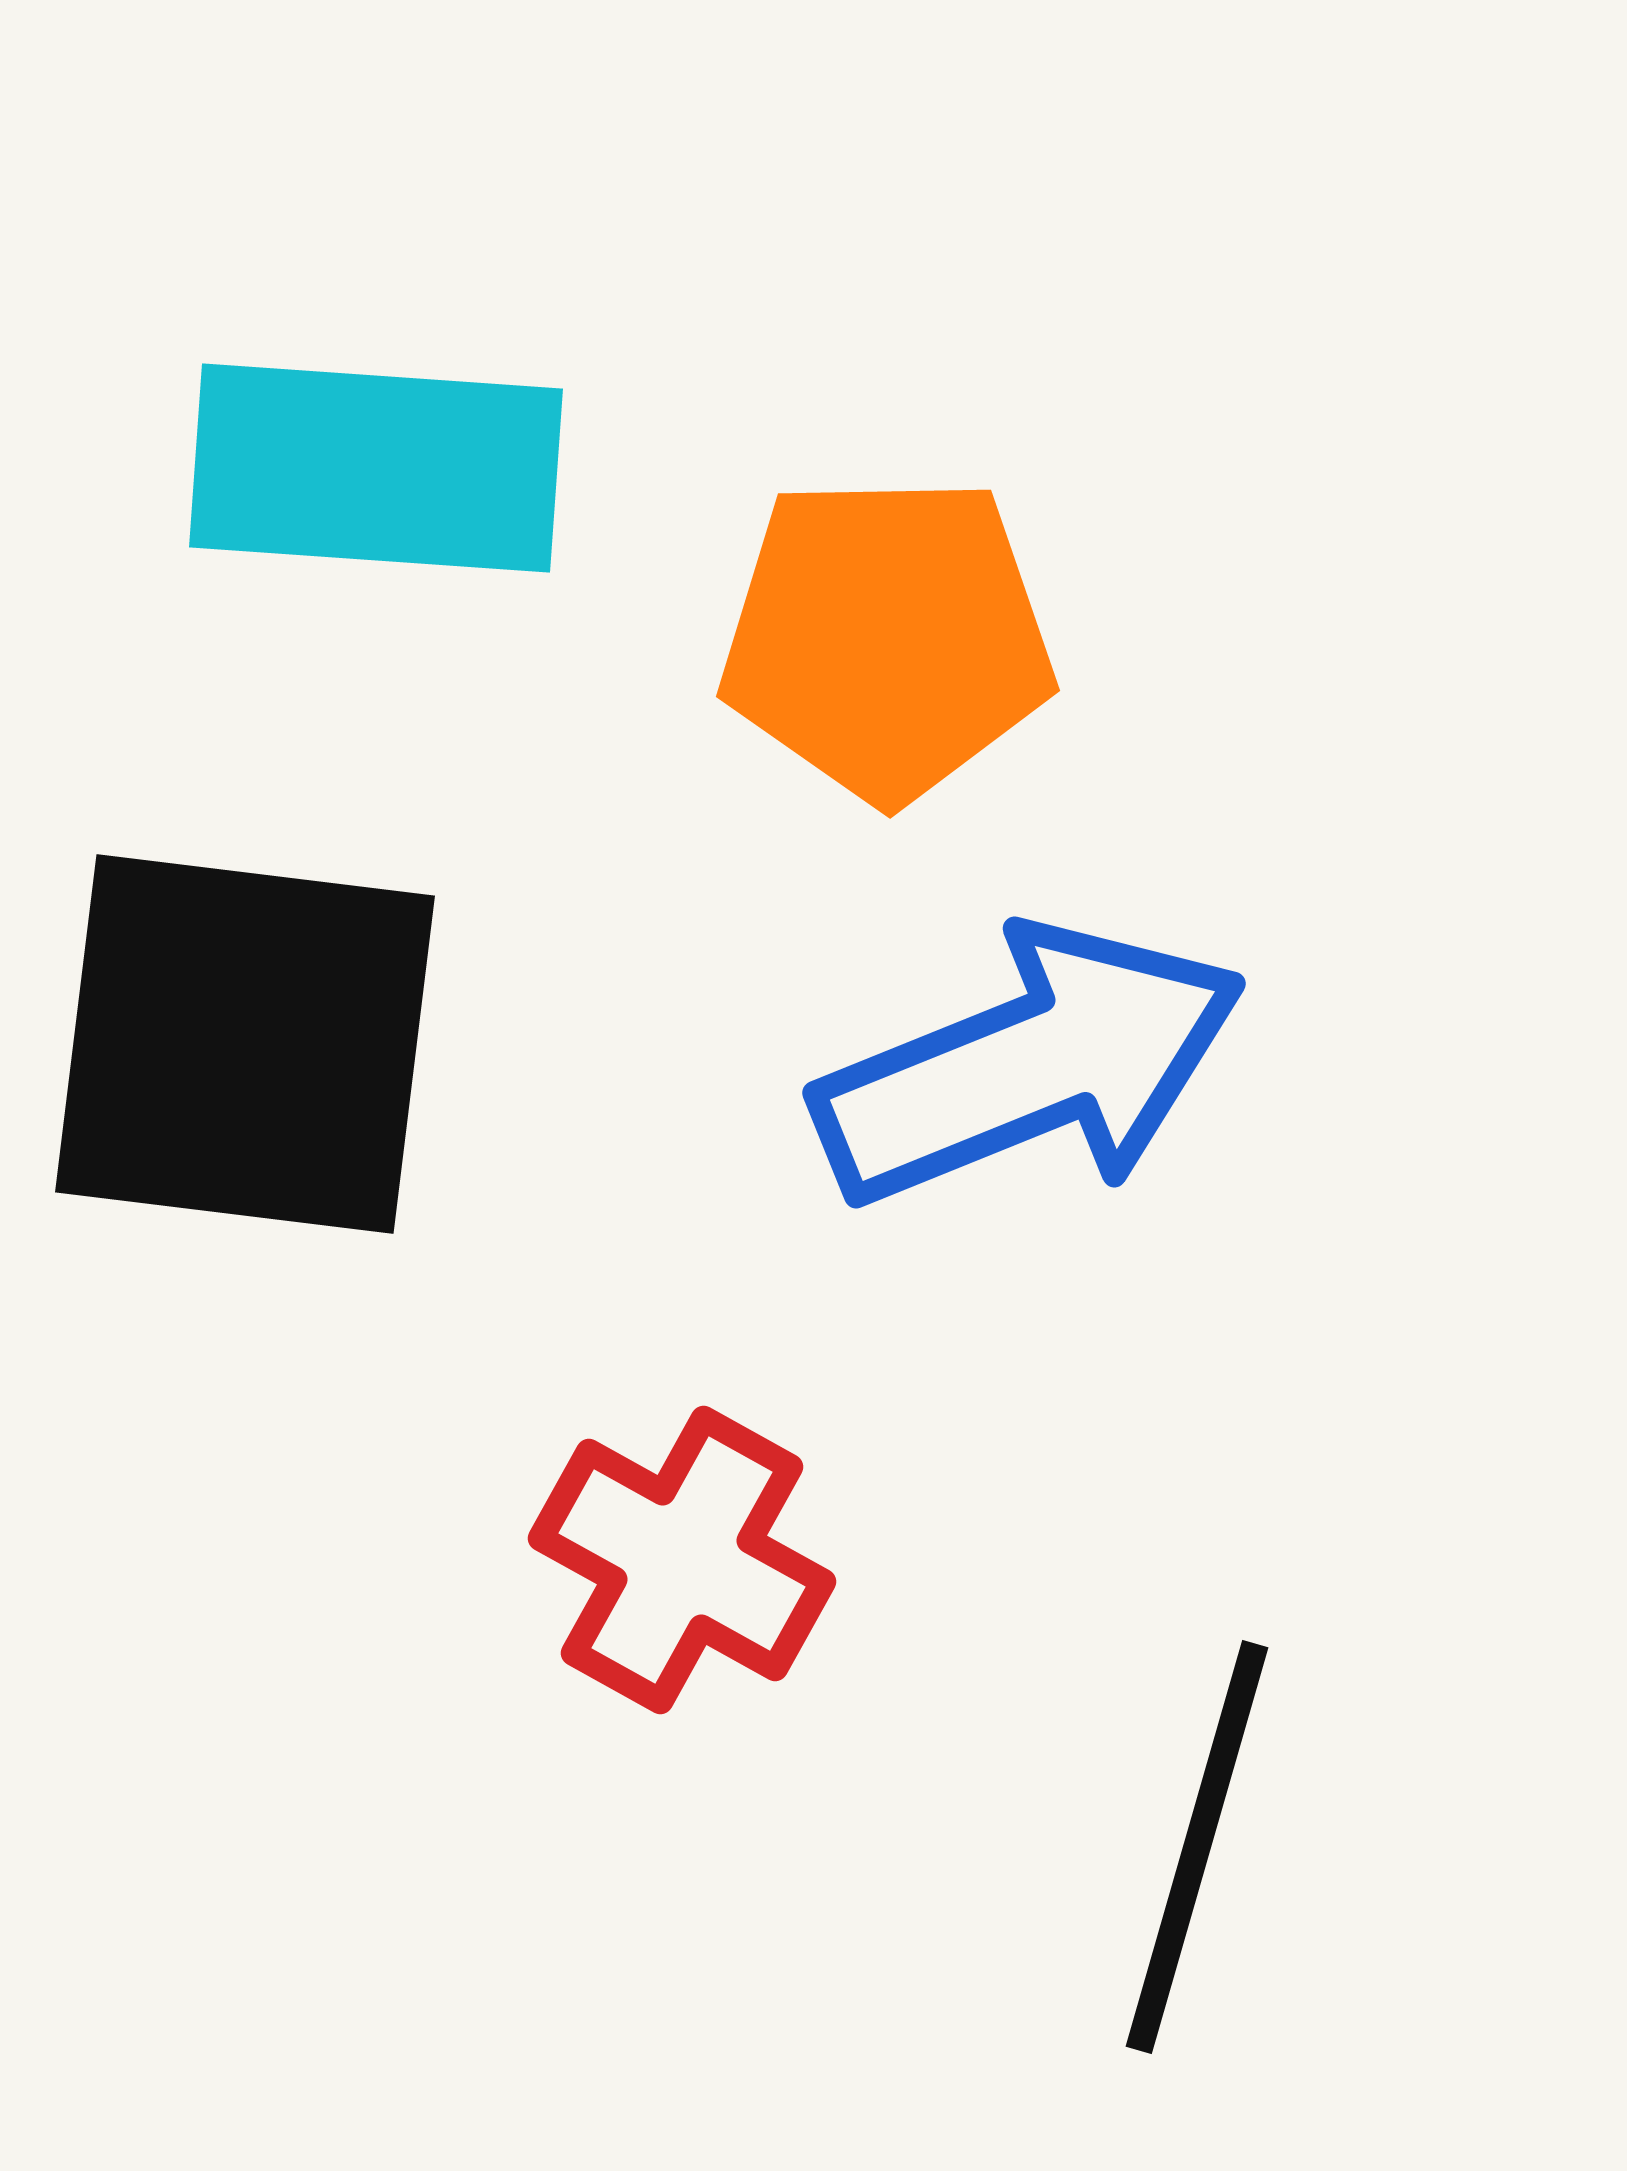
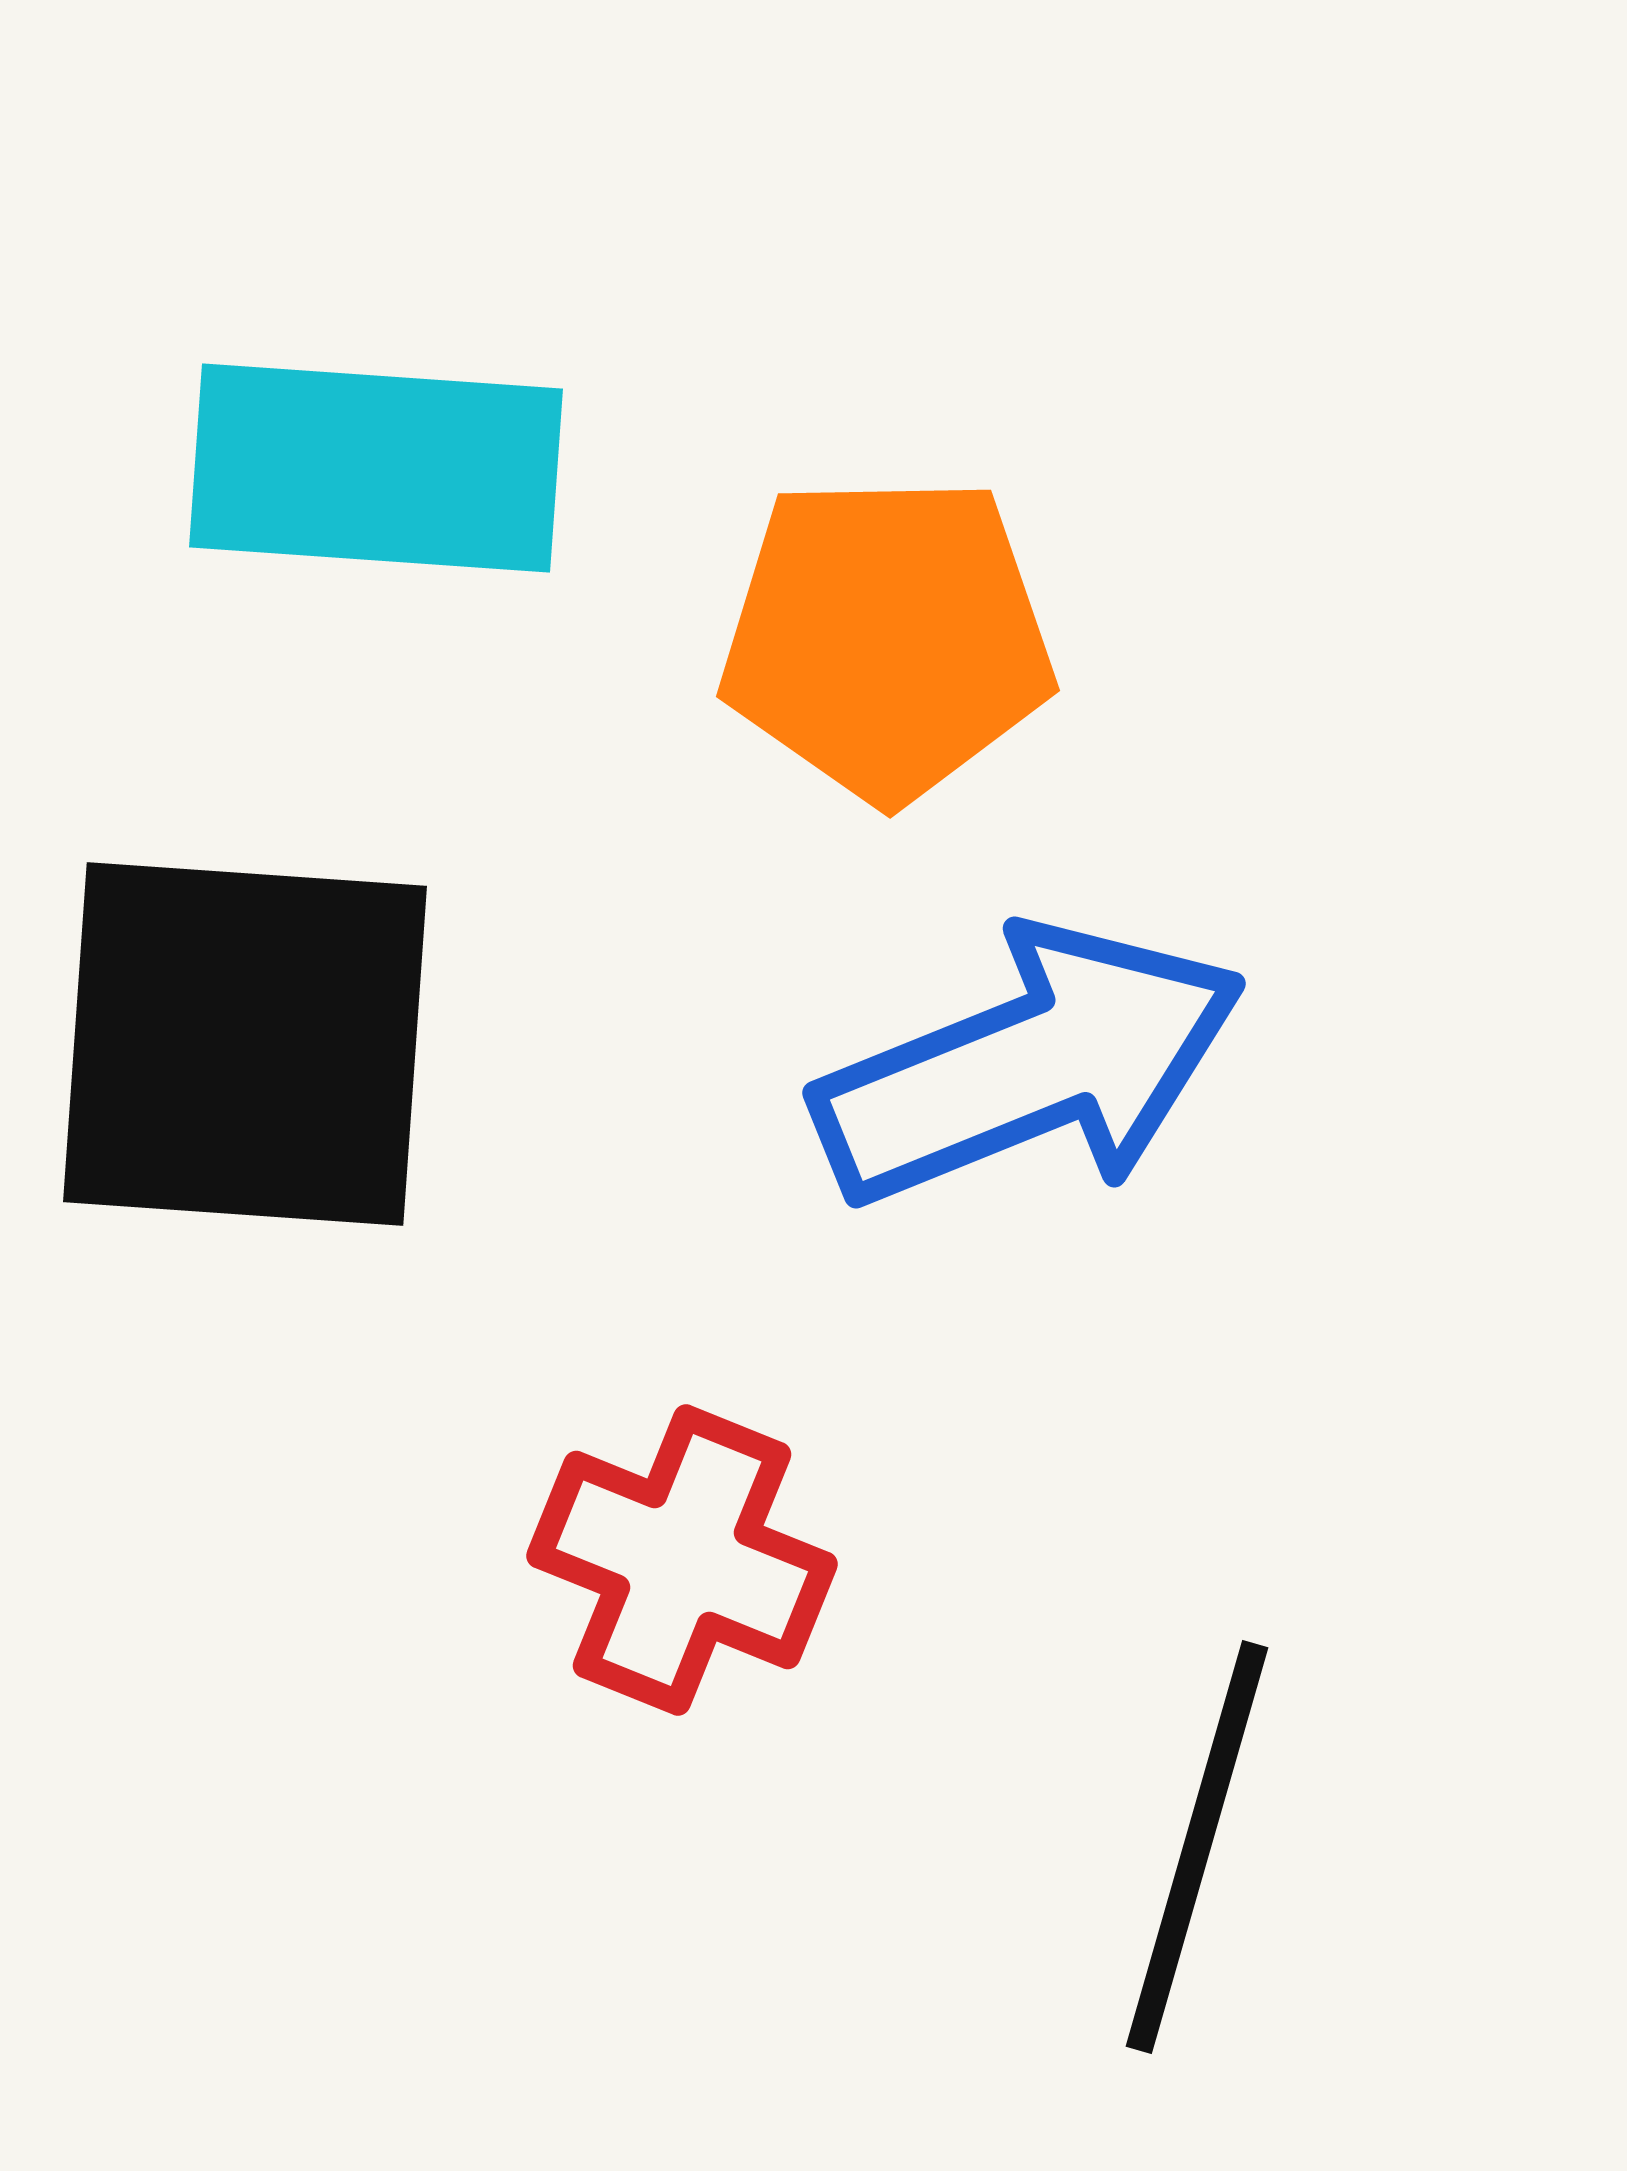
black square: rotated 3 degrees counterclockwise
red cross: rotated 7 degrees counterclockwise
